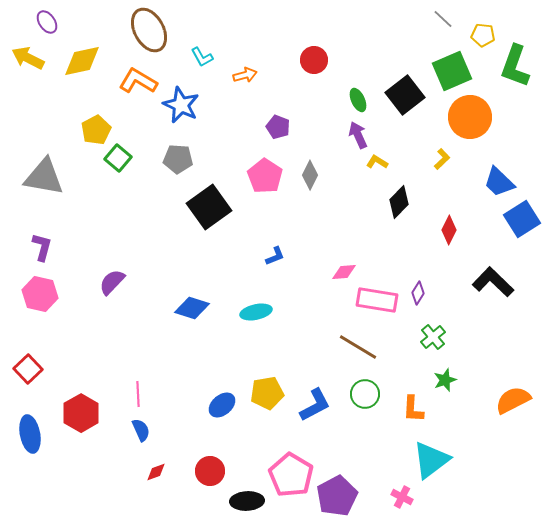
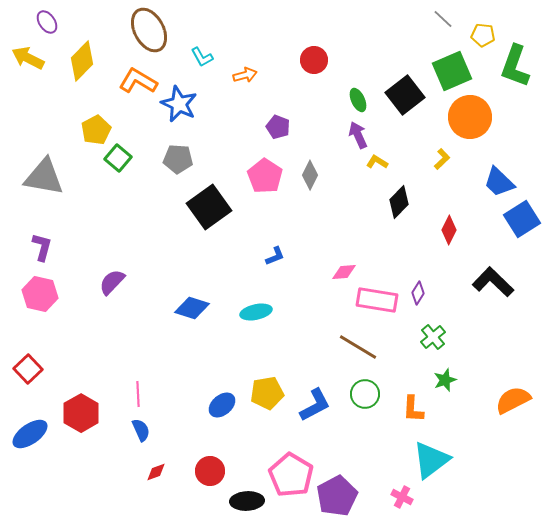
yellow diamond at (82, 61): rotated 33 degrees counterclockwise
blue star at (181, 105): moved 2 px left, 1 px up
blue ellipse at (30, 434): rotated 66 degrees clockwise
